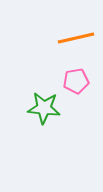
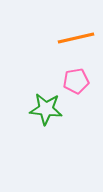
green star: moved 2 px right, 1 px down
